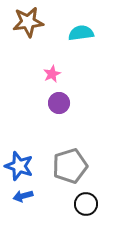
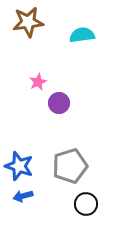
cyan semicircle: moved 1 px right, 2 px down
pink star: moved 14 px left, 8 px down
